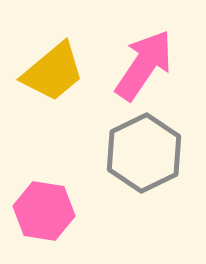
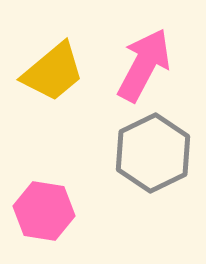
pink arrow: rotated 6 degrees counterclockwise
gray hexagon: moved 9 px right
